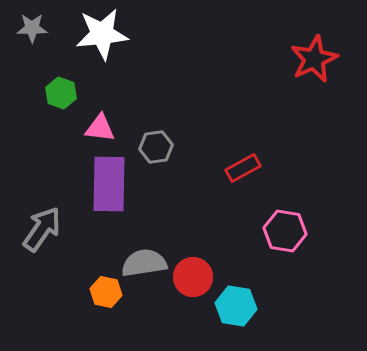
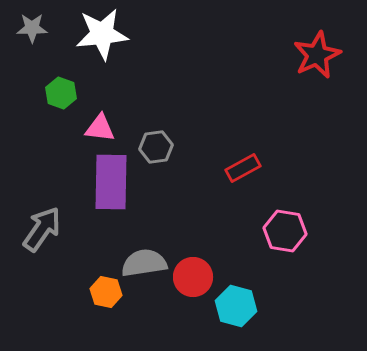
red star: moved 3 px right, 4 px up
purple rectangle: moved 2 px right, 2 px up
cyan hexagon: rotated 6 degrees clockwise
